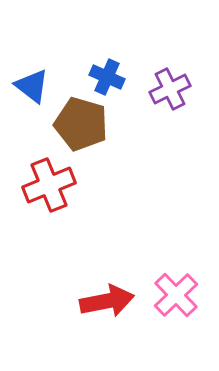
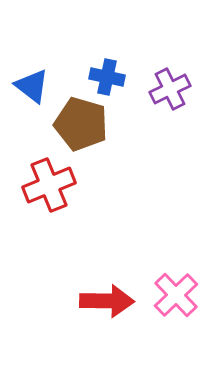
blue cross: rotated 12 degrees counterclockwise
red arrow: rotated 12 degrees clockwise
